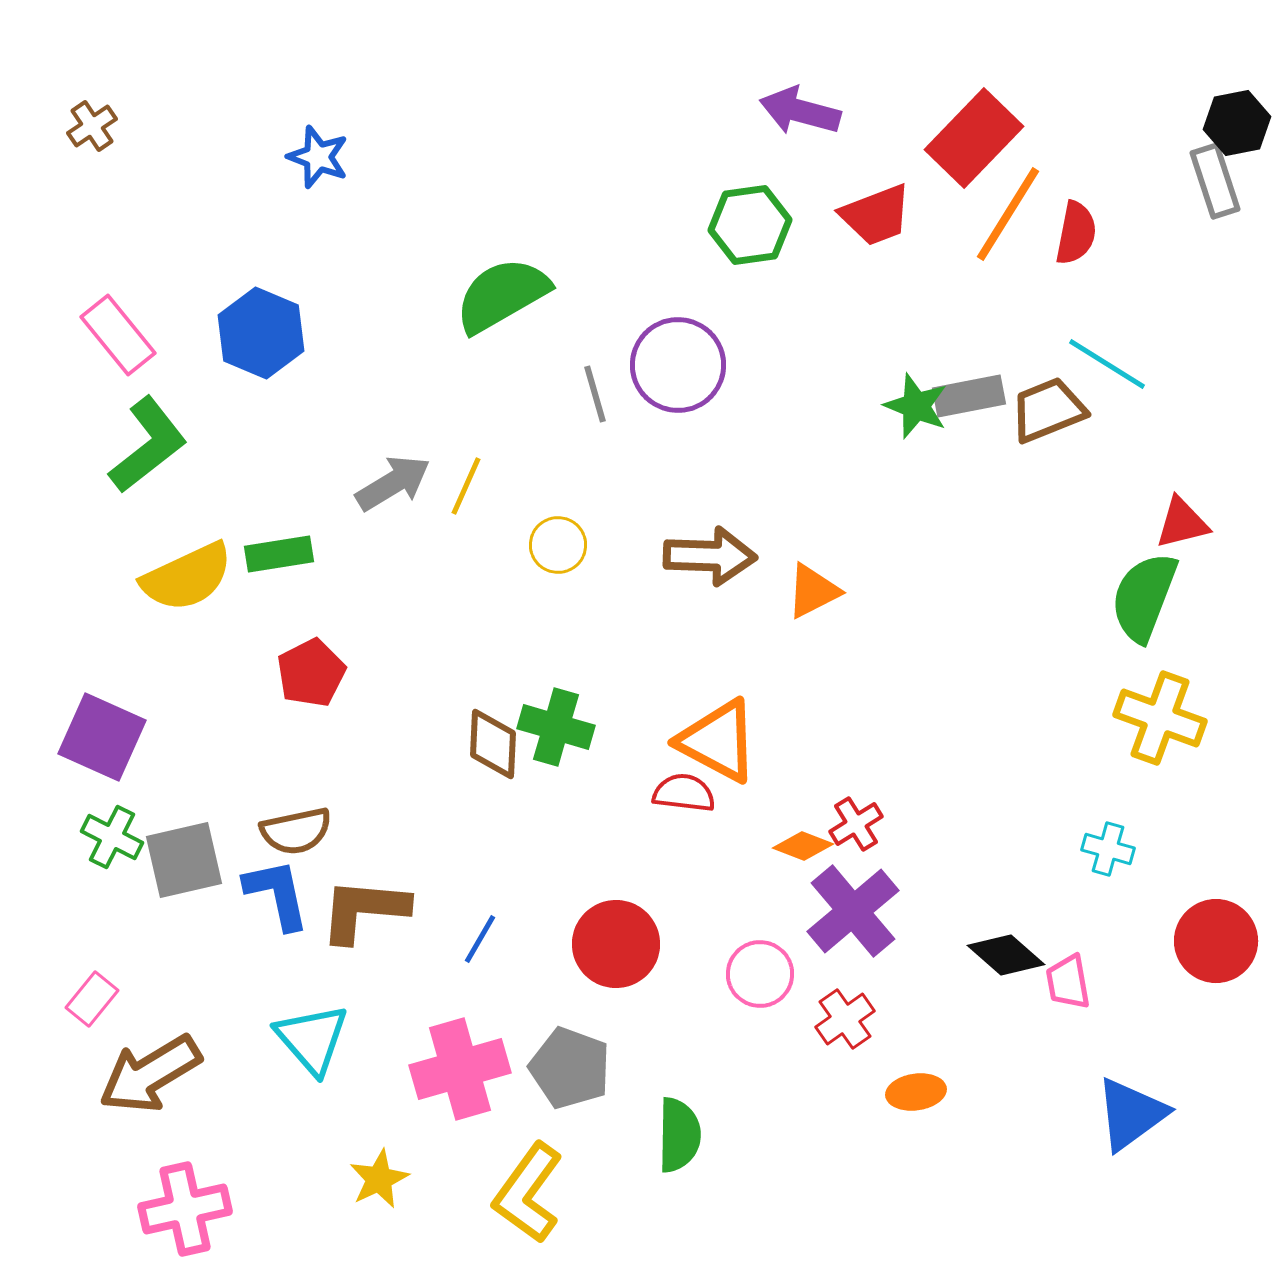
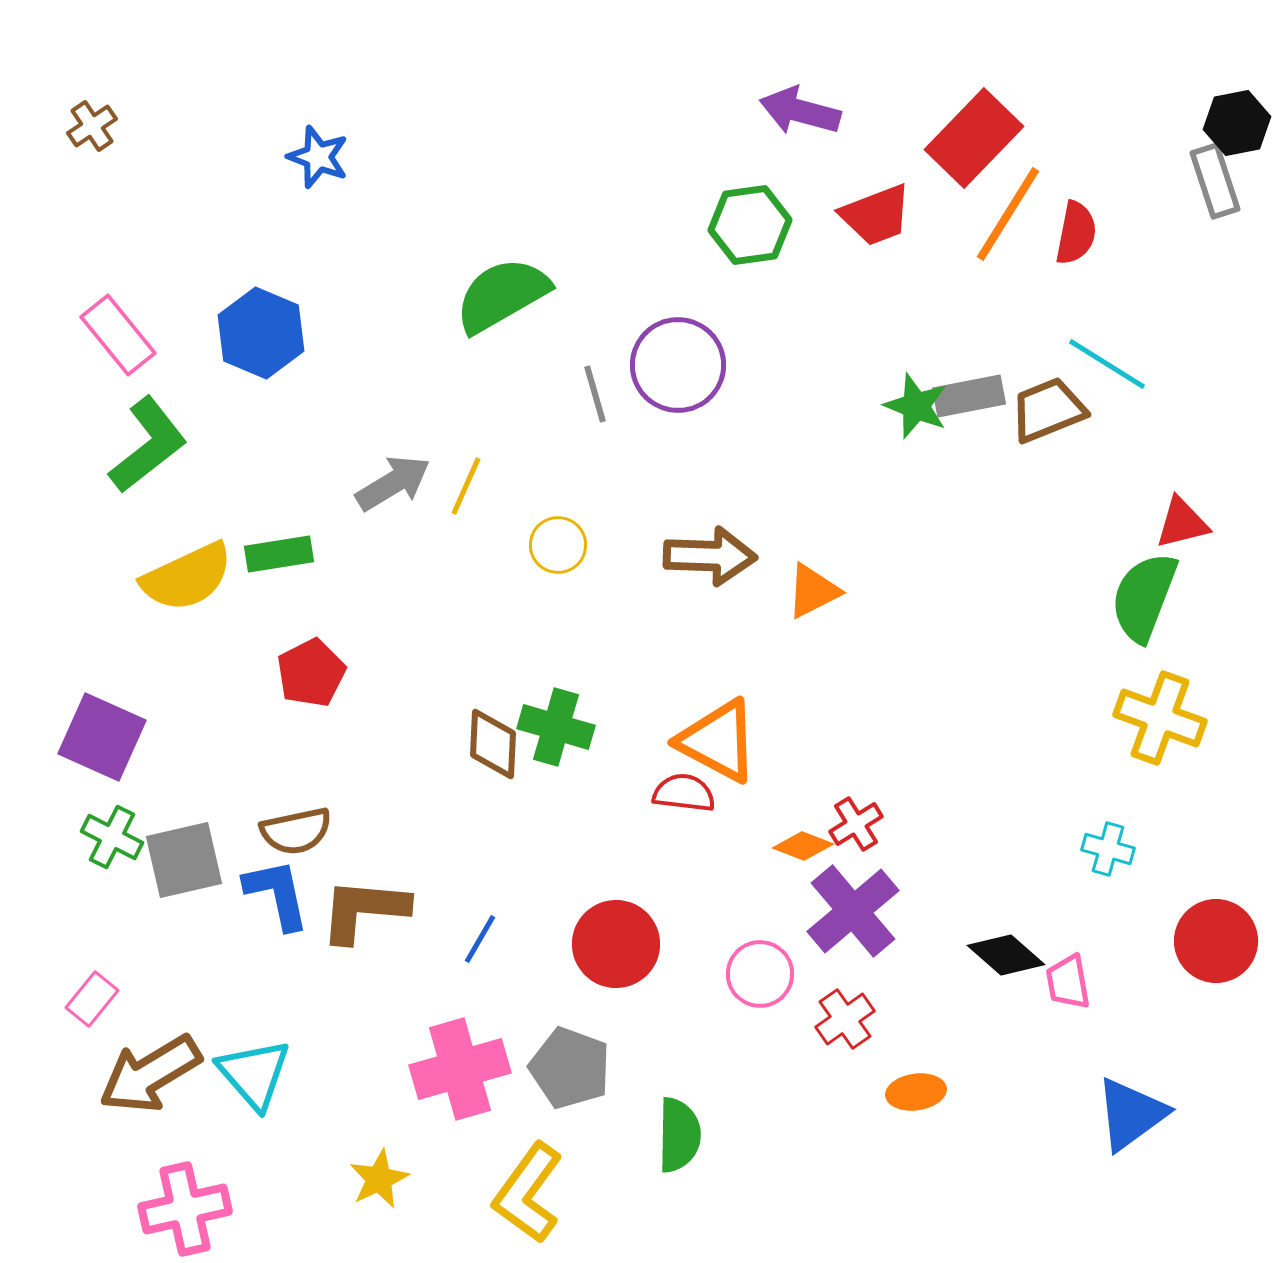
cyan triangle at (312, 1039): moved 58 px left, 35 px down
